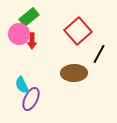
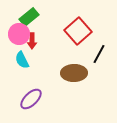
cyan semicircle: moved 25 px up
purple ellipse: rotated 20 degrees clockwise
